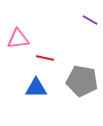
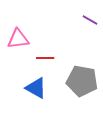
red line: rotated 12 degrees counterclockwise
blue triangle: rotated 30 degrees clockwise
